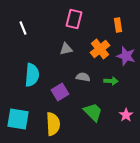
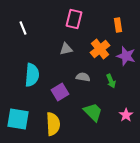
green arrow: rotated 64 degrees clockwise
